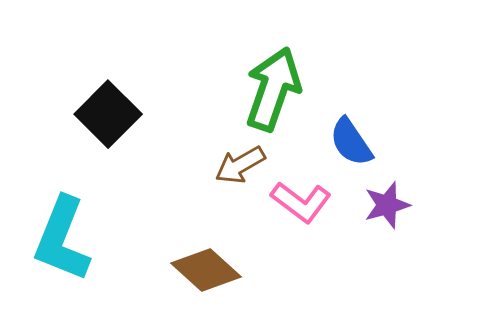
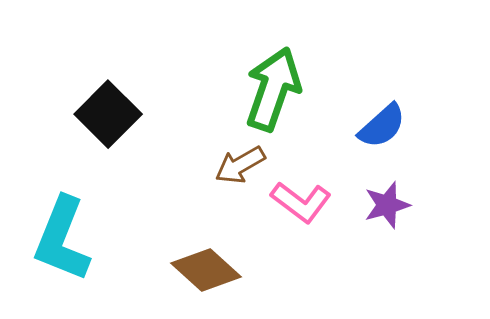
blue semicircle: moved 31 px right, 16 px up; rotated 98 degrees counterclockwise
